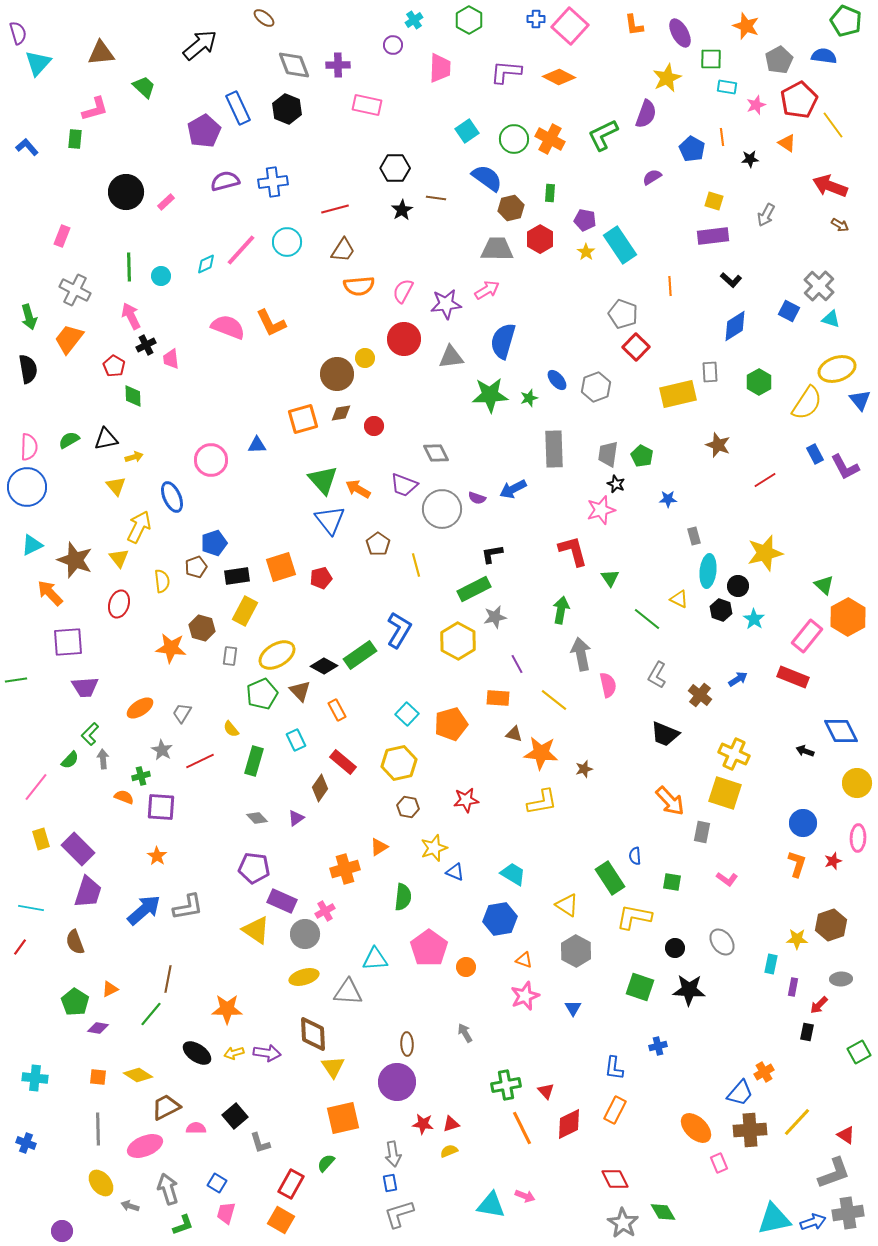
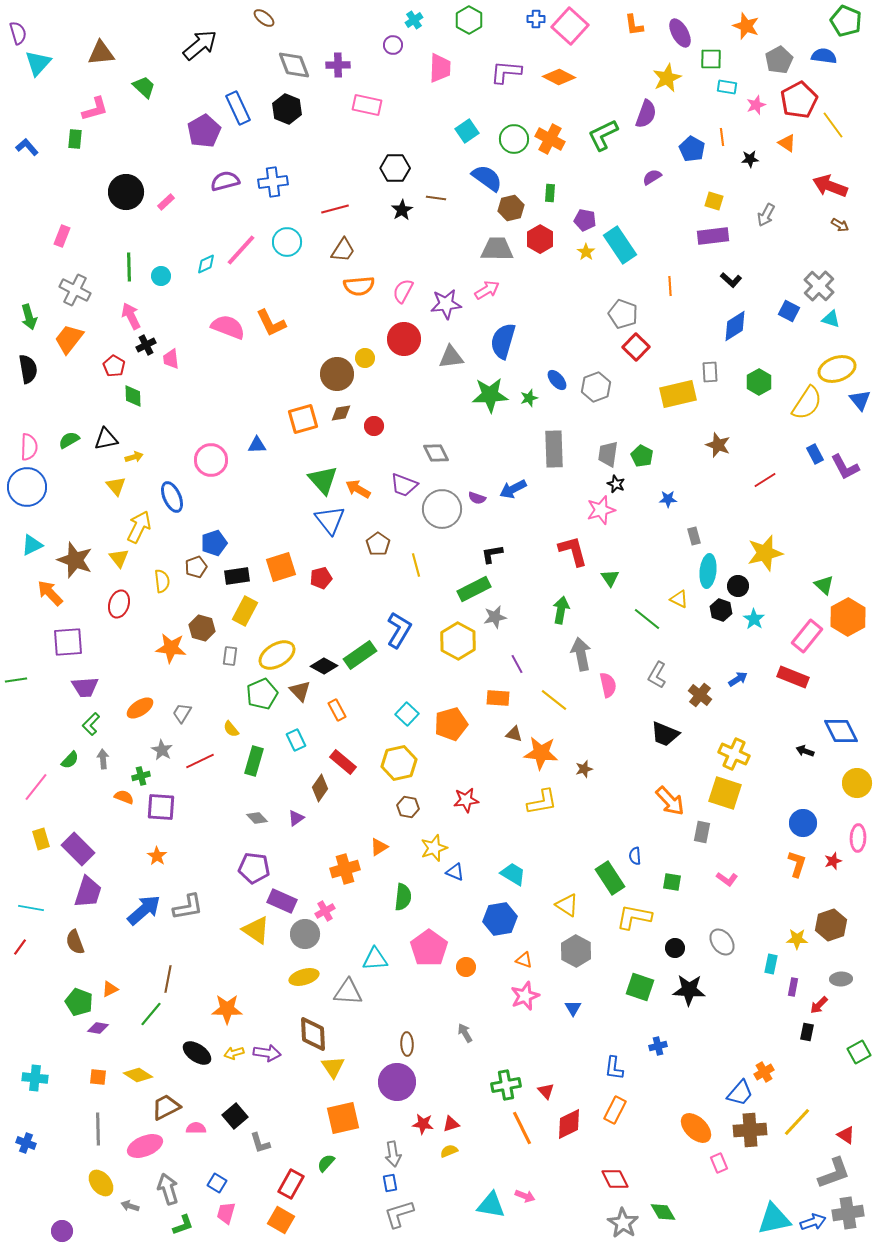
green L-shape at (90, 734): moved 1 px right, 10 px up
green pentagon at (75, 1002): moved 4 px right; rotated 12 degrees counterclockwise
